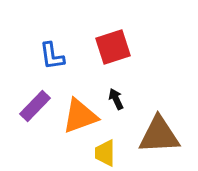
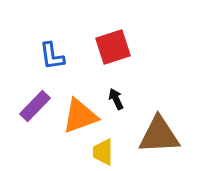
yellow trapezoid: moved 2 px left, 1 px up
